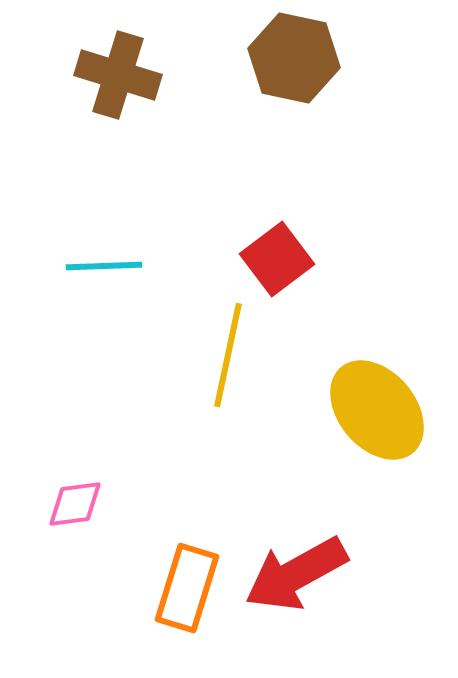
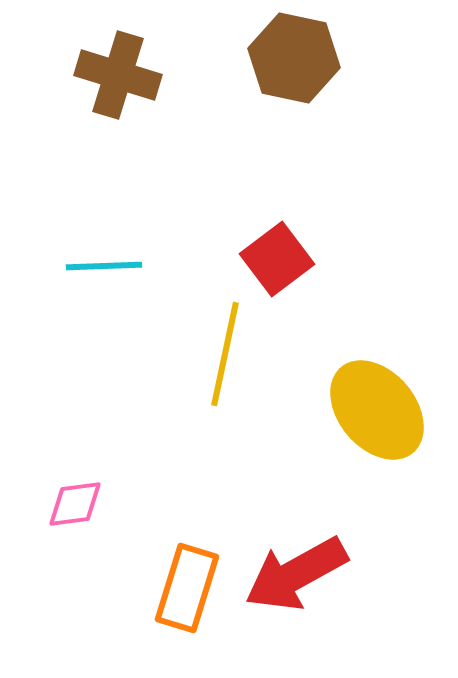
yellow line: moved 3 px left, 1 px up
